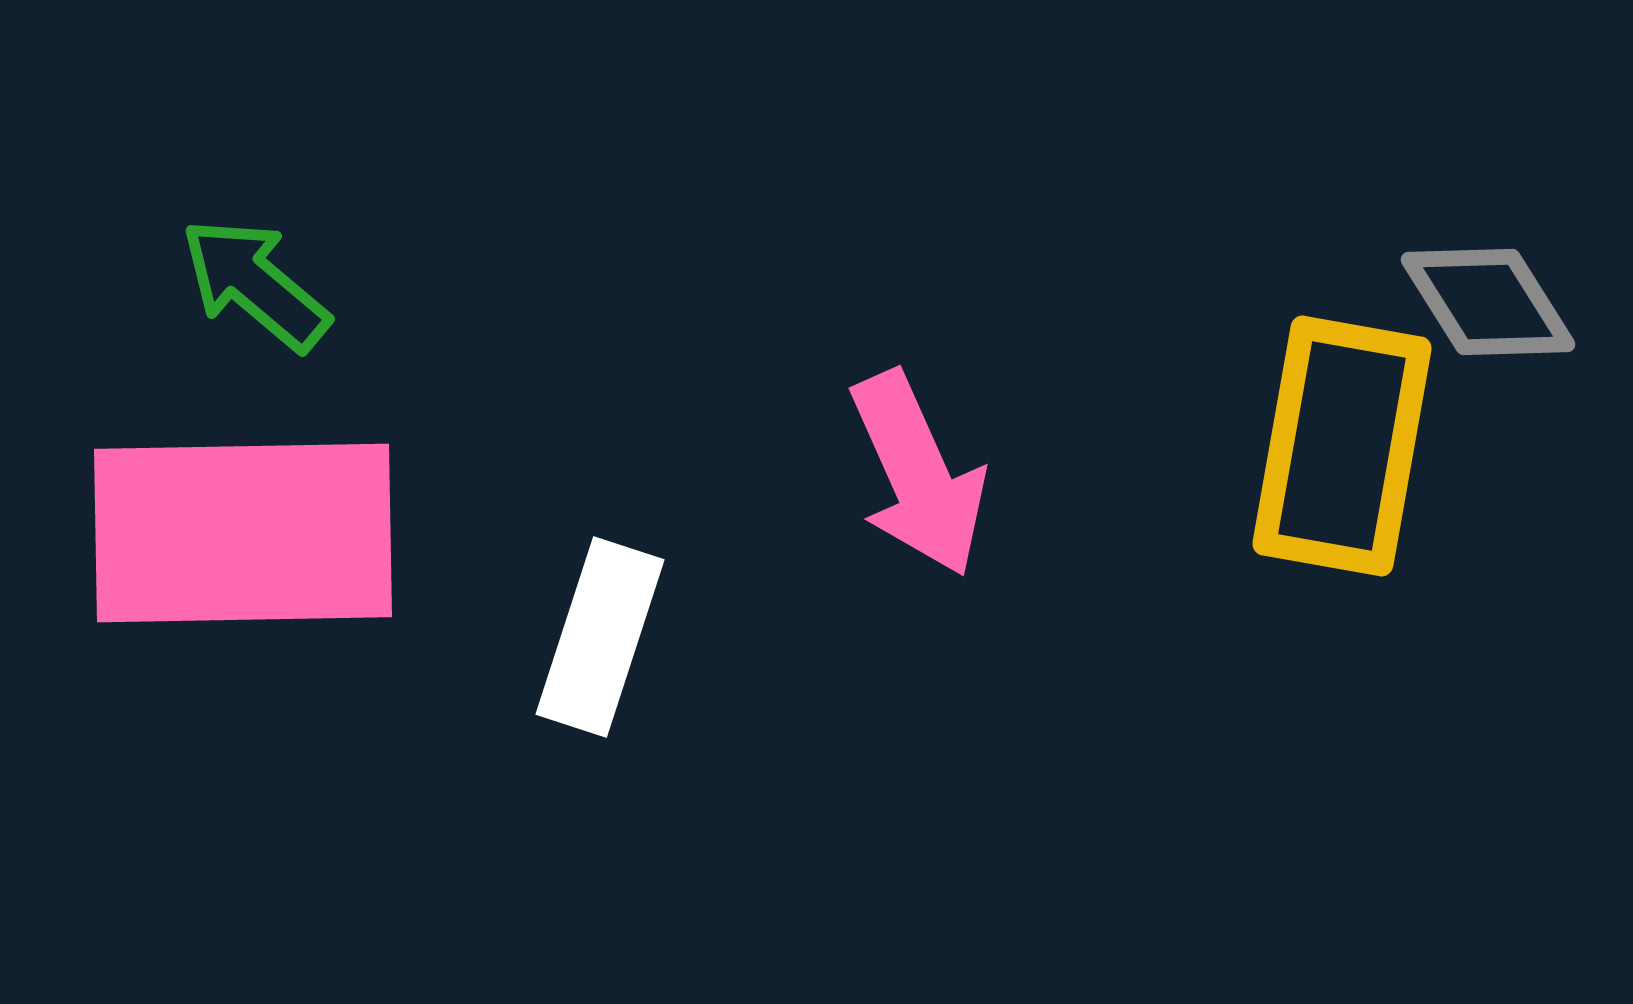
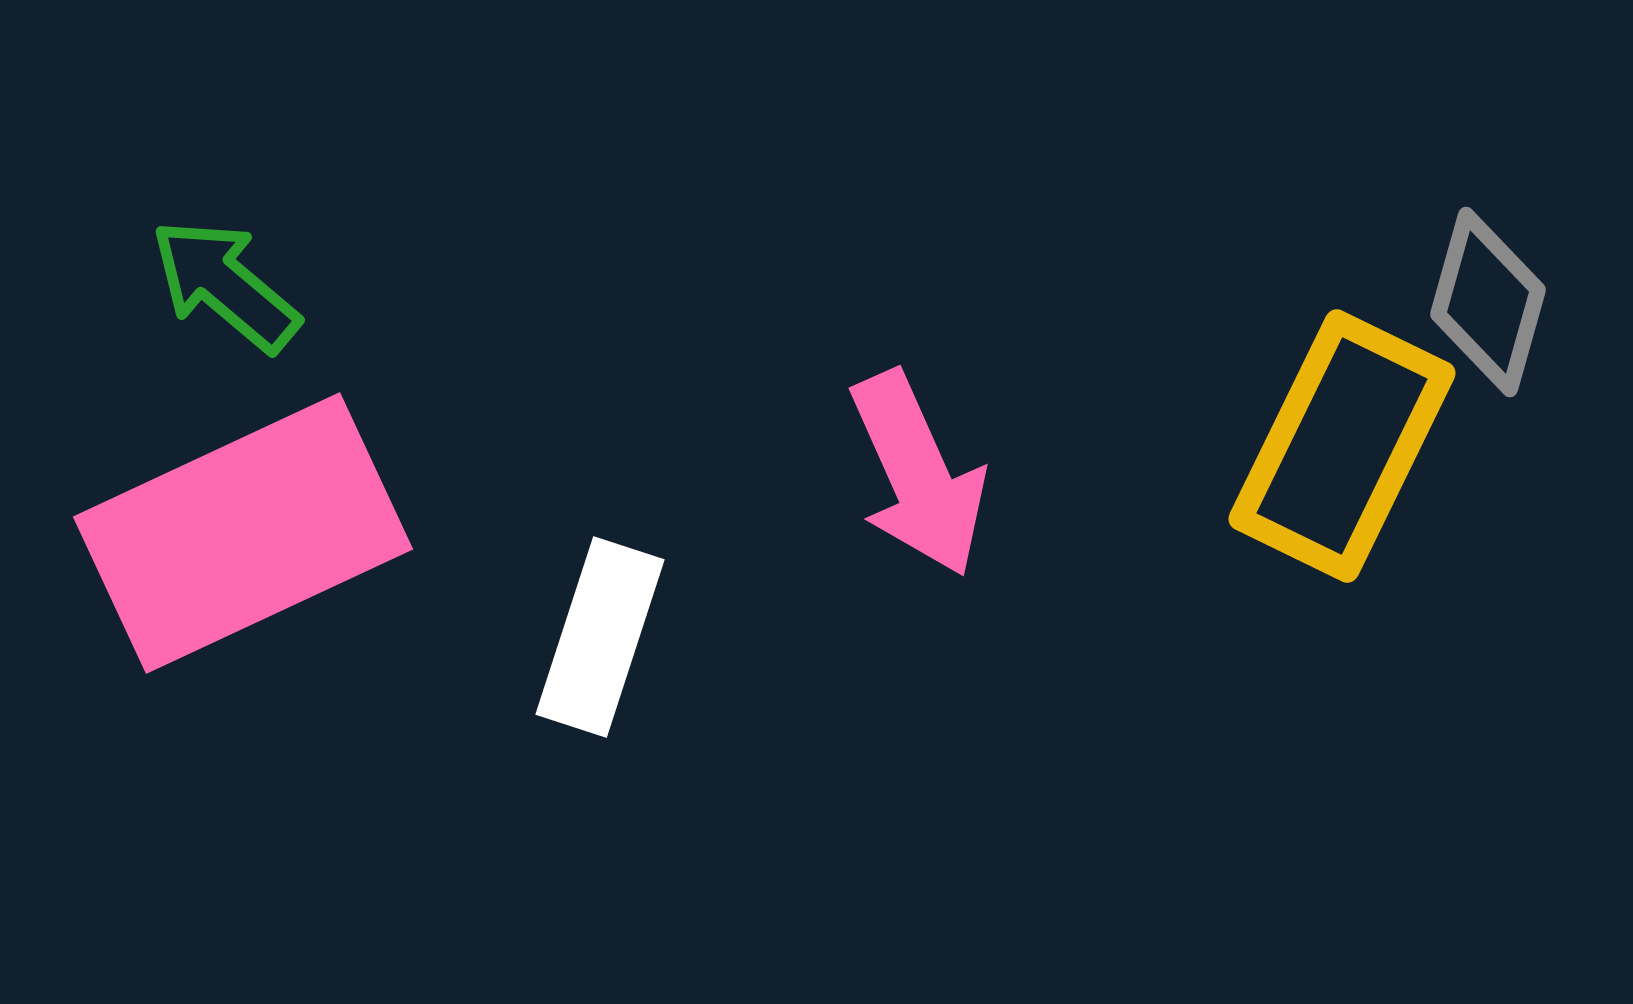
green arrow: moved 30 px left, 1 px down
gray diamond: rotated 48 degrees clockwise
yellow rectangle: rotated 16 degrees clockwise
pink rectangle: rotated 24 degrees counterclockwise
